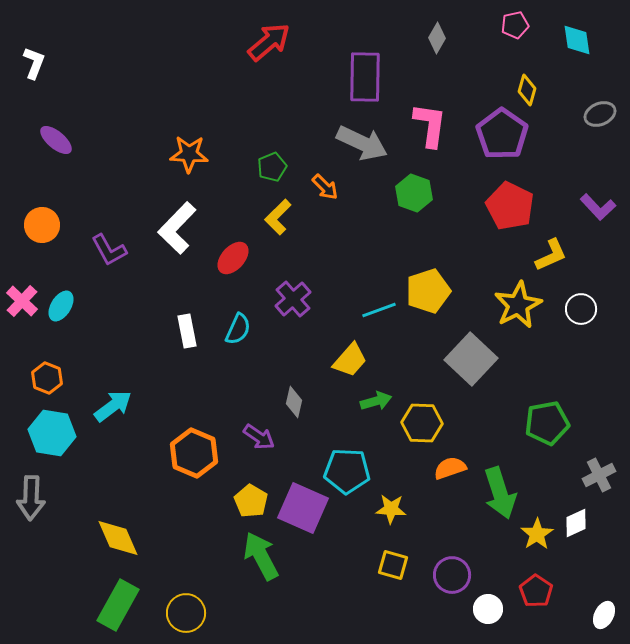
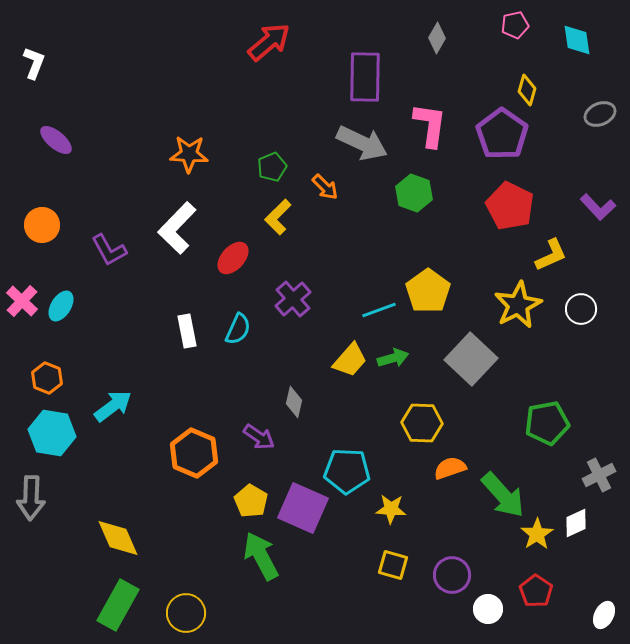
yellow pentagon at (428, 291): rotated 18 degrees counterclockwise
green arrow at (376, 401): moved 17 px right, 43 px up
green arrow at (500, 493): moved 3 px right, 2 px down; rotated 24 degrees counterclockwise
